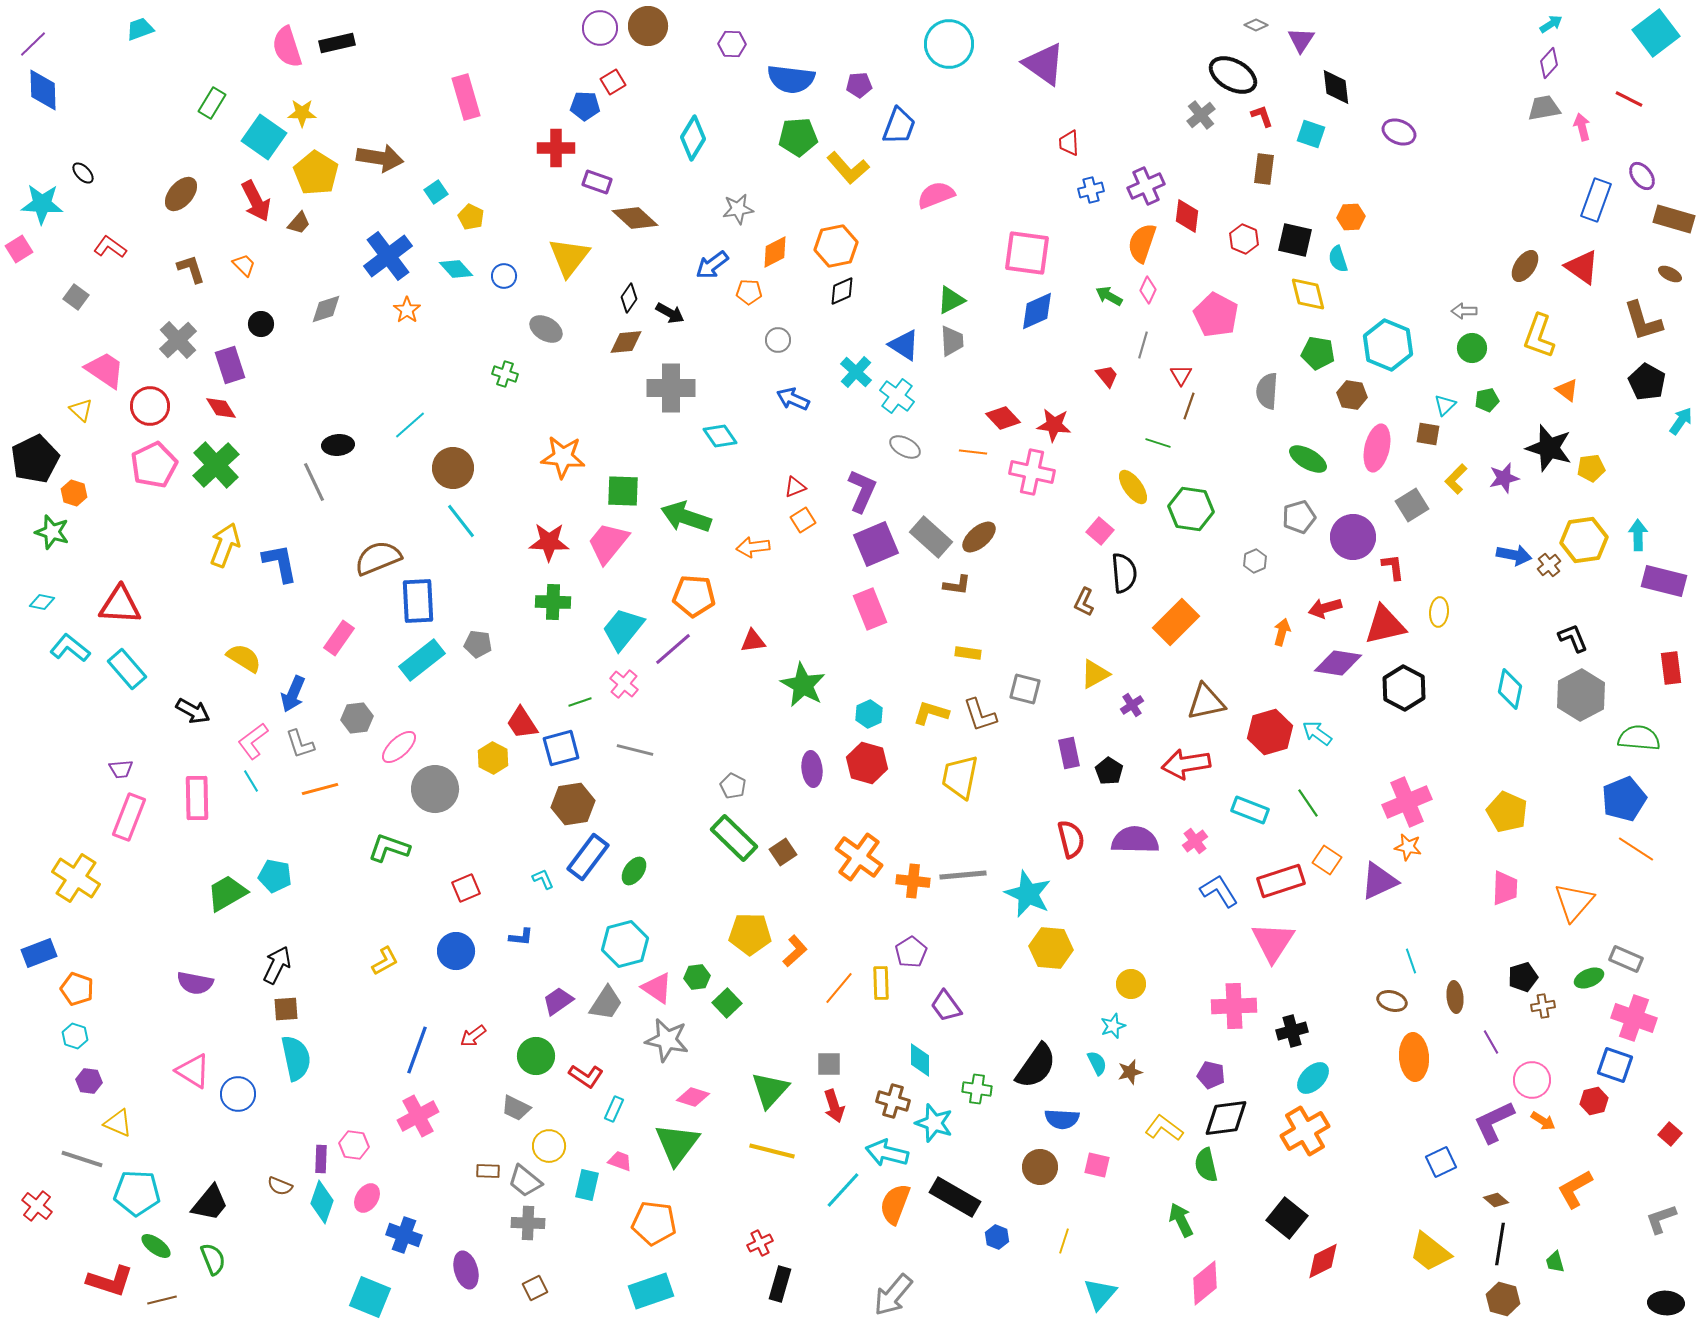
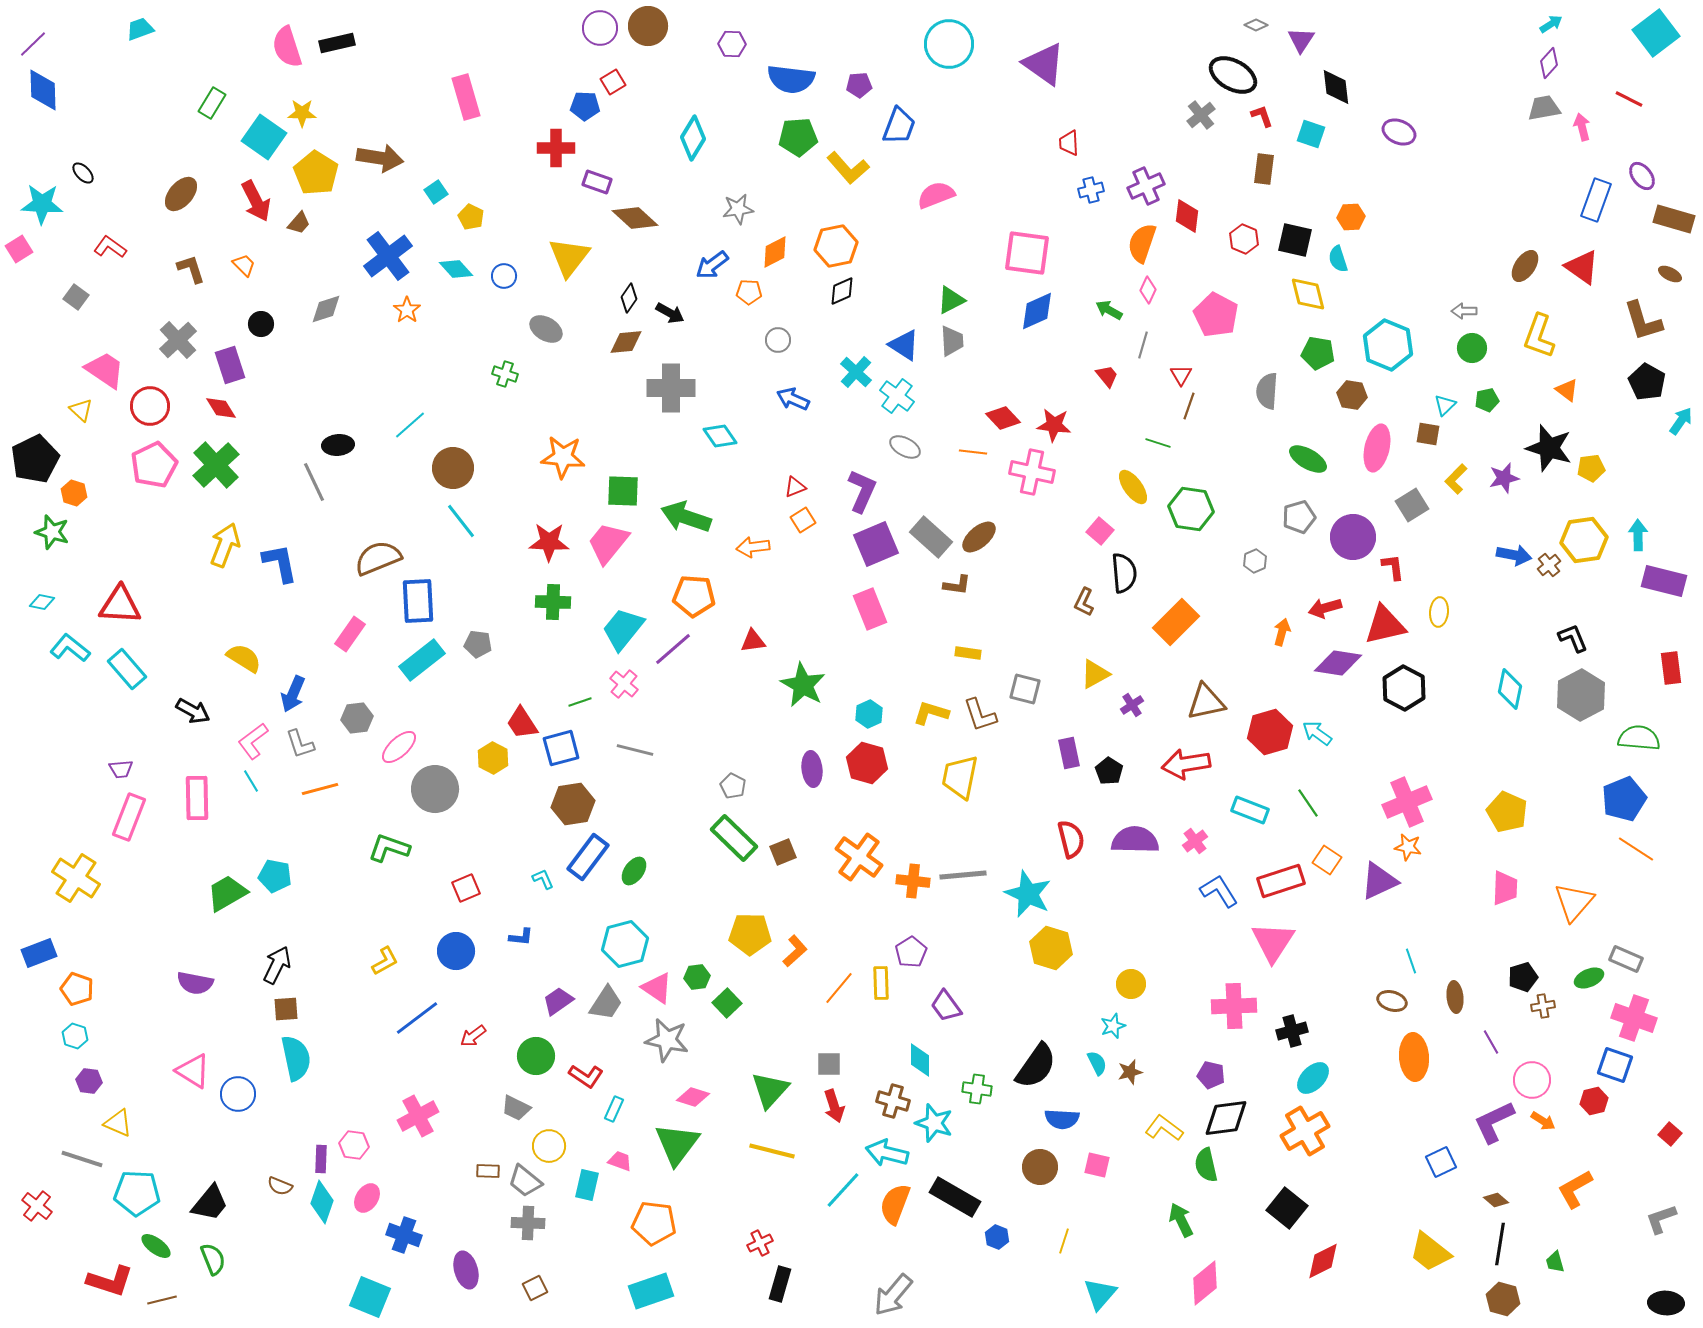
green arrow at (1109, 296): moved 14 px down
pink rectangle at (339, 638): moved 11 px right, 4 px up
brown square at (783, 852): rotated 12 degrees clockwise
yellow hexagon at (1051, 948): rotated 12 degrees clockwise
blue line at (417, 1050): moved 32 px up; rotated 33 degrees clockwise
black square at (1287, 1218): moved 10 px up
